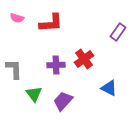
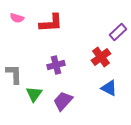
purple rectangle: rotated 12 degrees clockwise
red cross: moved 17 px right, 2 px up
purple cross: rotated 12 degrees counterclockwise
gray L-shape: moved 5 px down
green triangle: rotated 12 degrees clockwise
